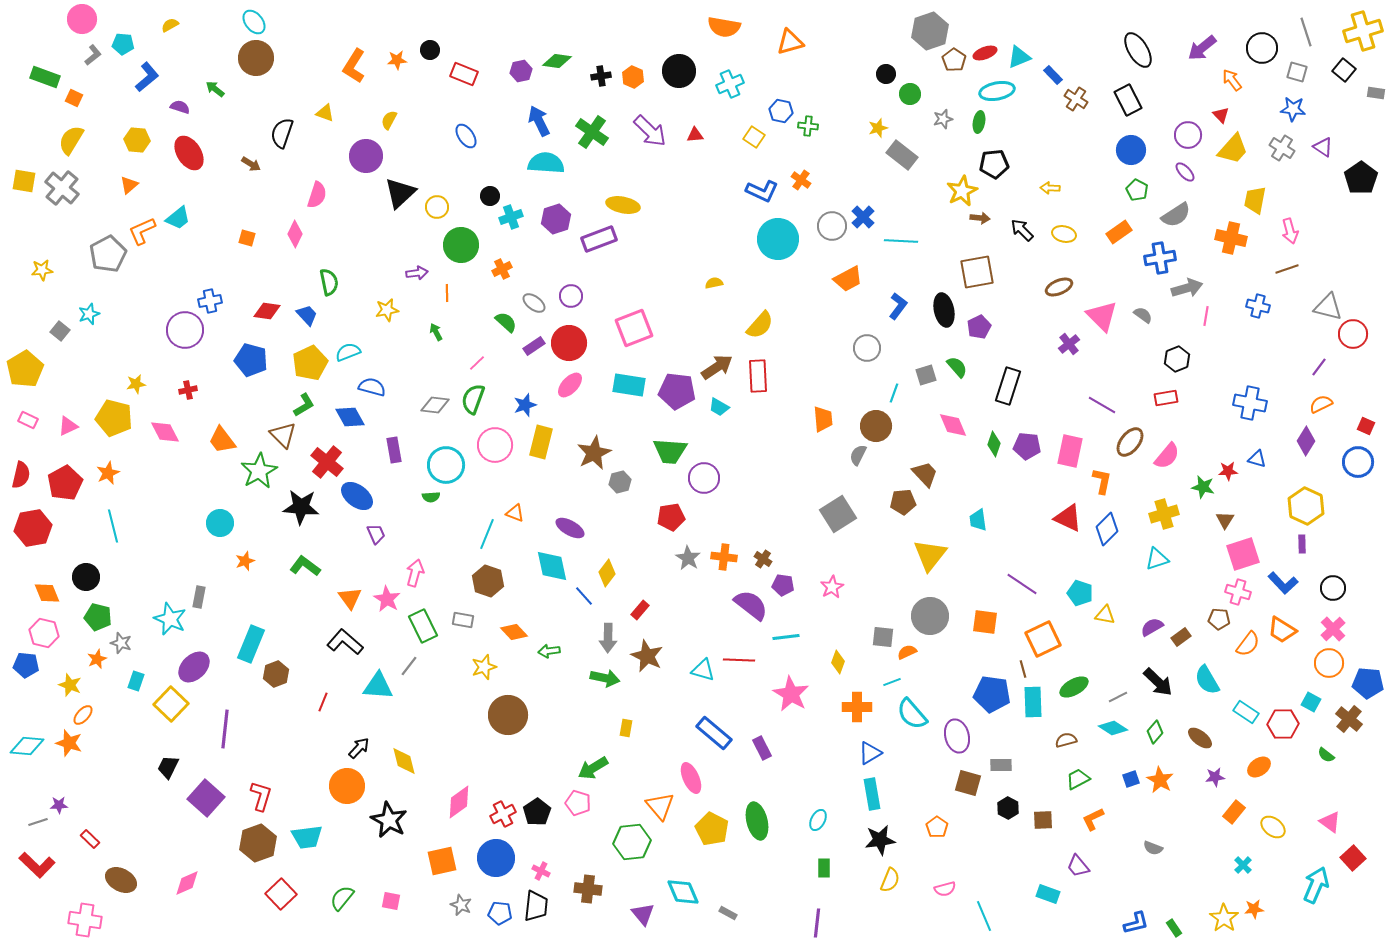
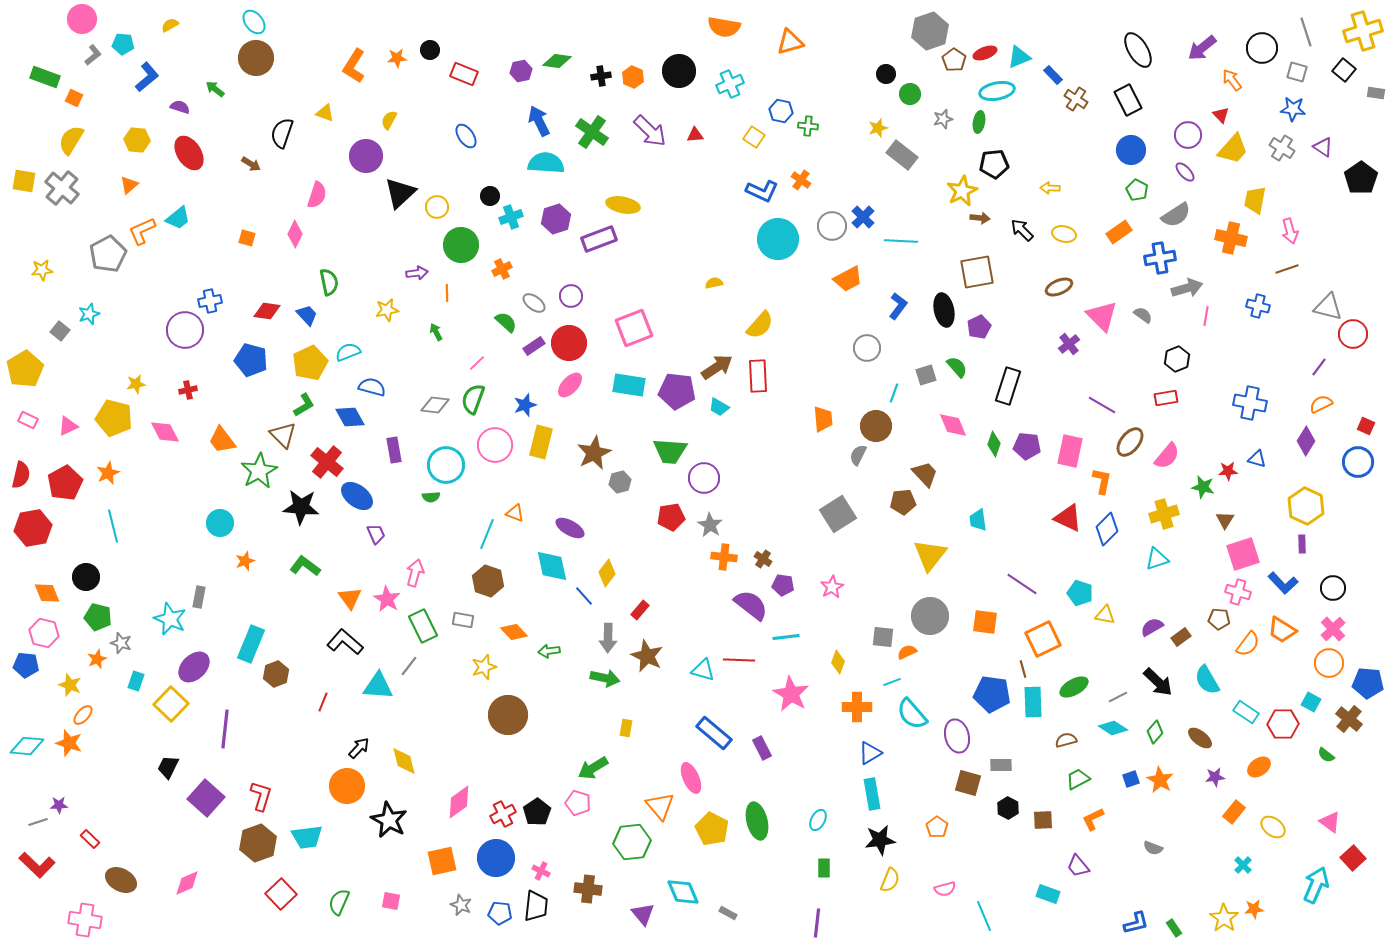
orange star at (397, 60): moved 2 px up
gray star at (688, 558): moved 22 px right, 33 px up
green semicircle at (342, 898): moved 3 px left, 4 px down; rotated 16 degrees counterclockwise
